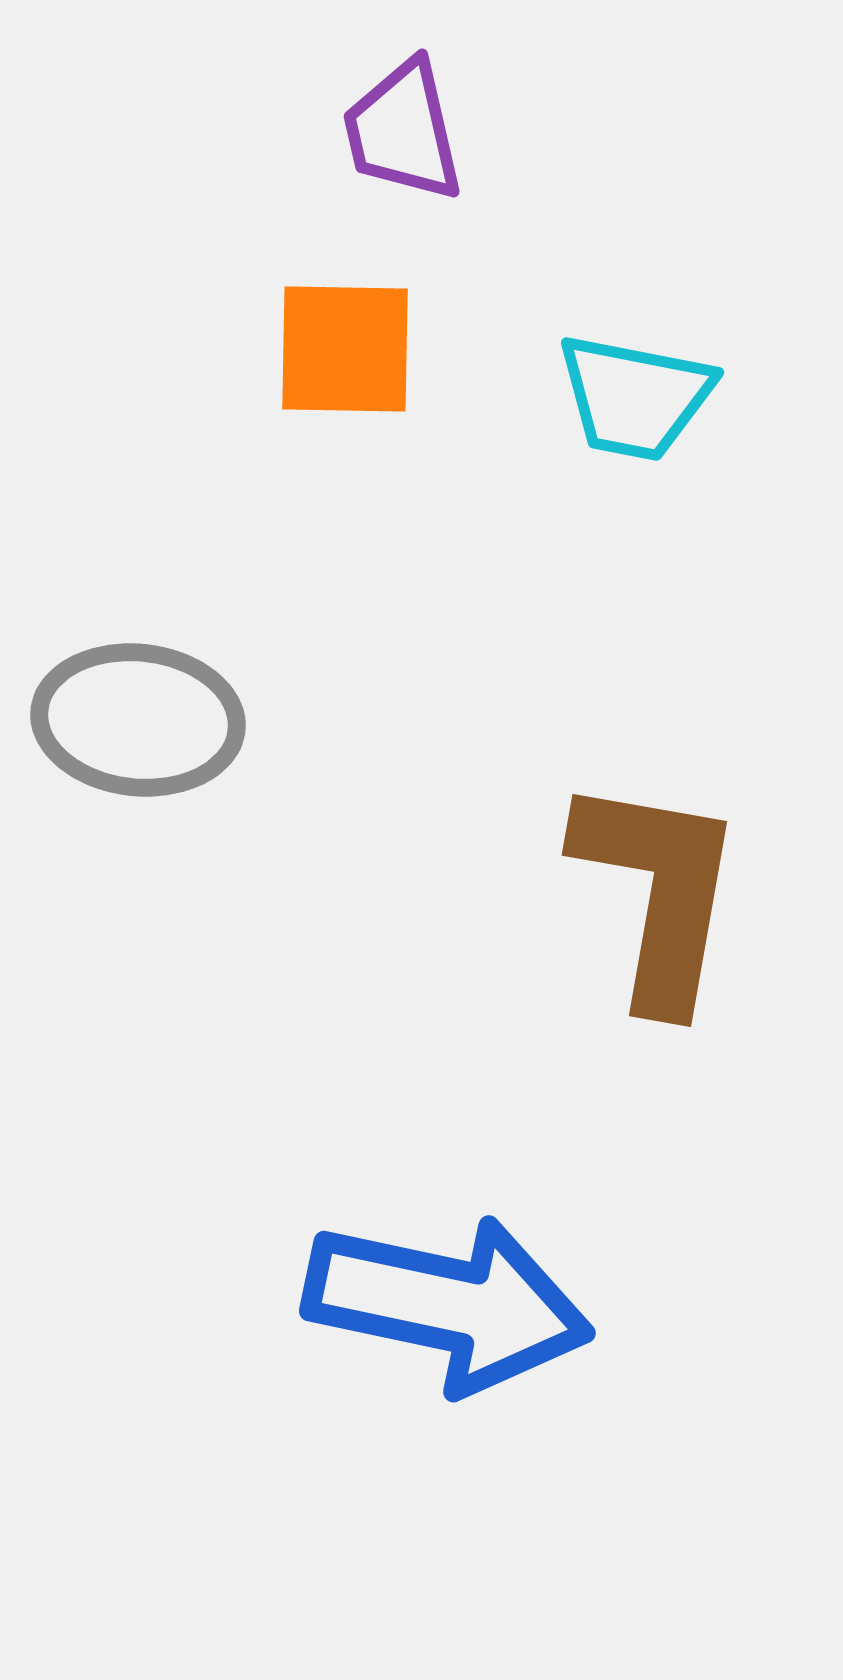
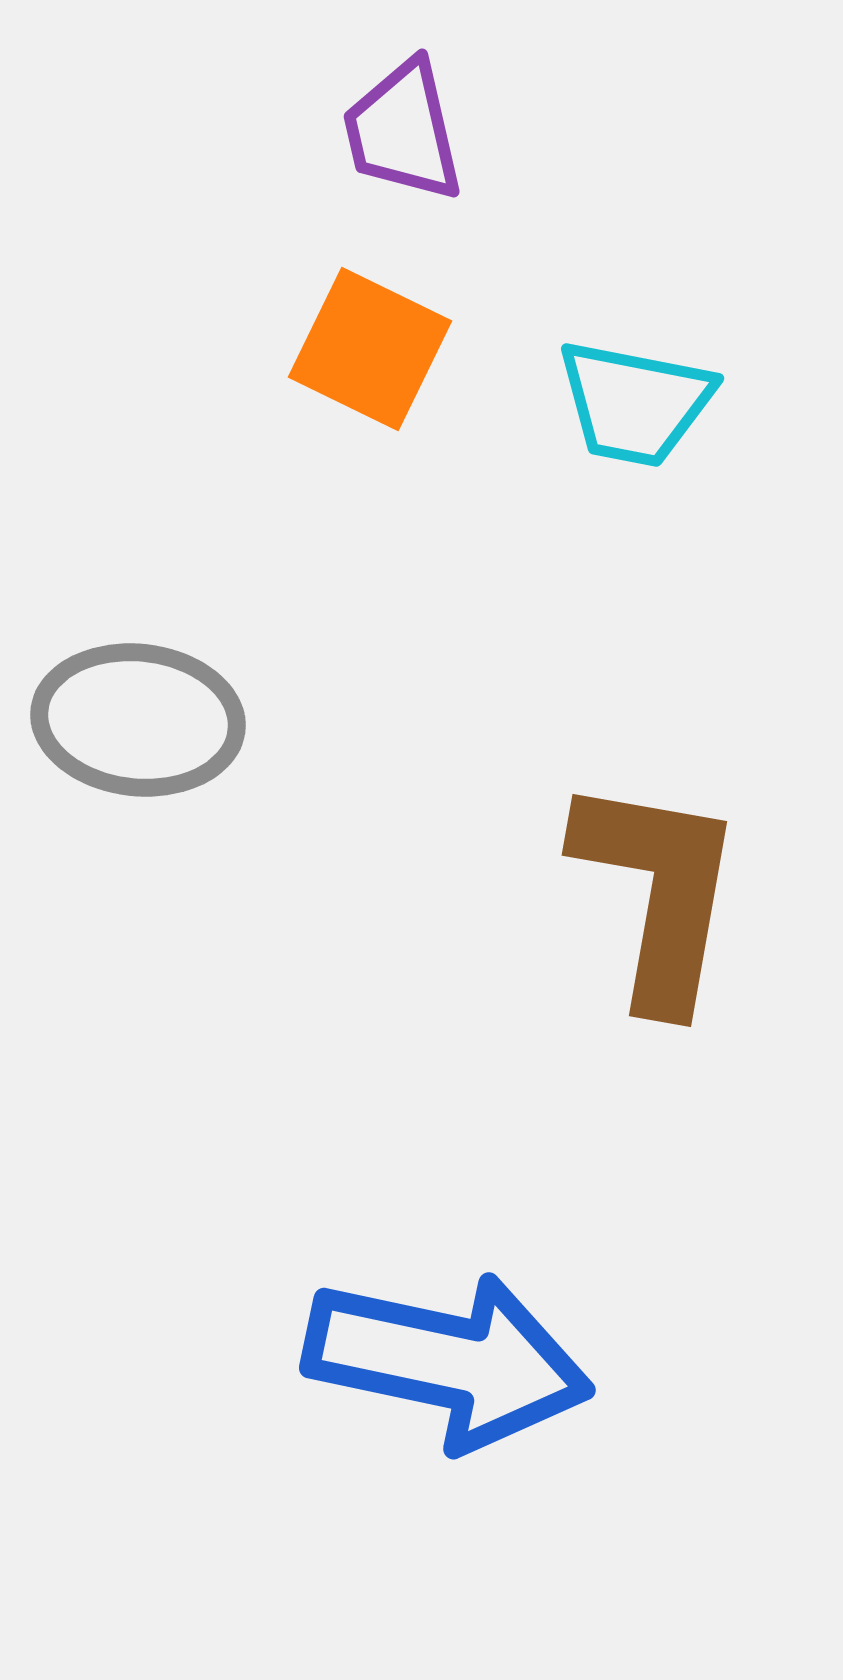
orange square: moved 25 px right; rotated 25 degrees clockwise
cyan trapezoid: moved 6 px down
blue arrow: moved 57 px down
